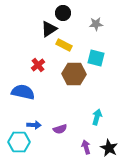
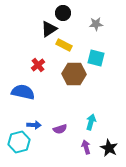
cyan arrow: moved 6 px left, 5 px down
cyan hexagon: rotated 15 degrees counterclockwise
